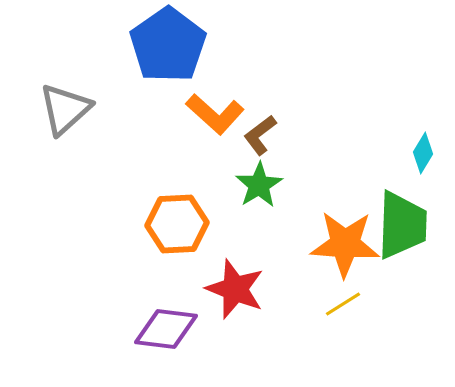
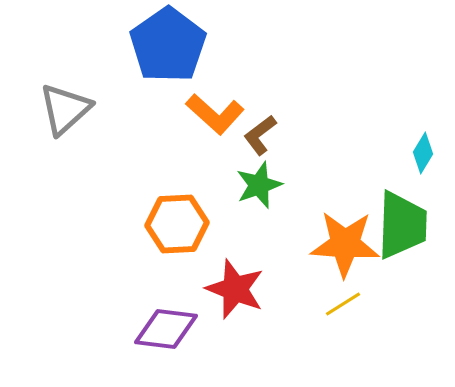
green star: rotated 12 degrees clockwise
